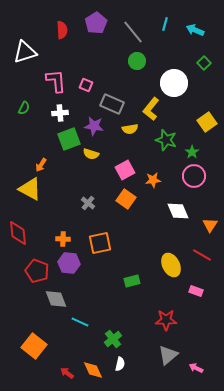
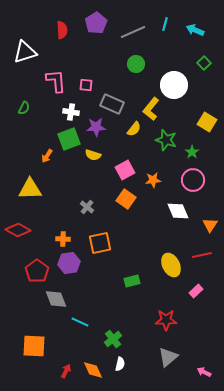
gray line at (133, 32): rotated 75 degrees counterclockwise
green circle at (137, 61): moved 1 px left, 3 px down
white circle at (174, 83): moved 2 px down
pink square at (86, 85): rotated 16 degrees counterclockwise
white cross at (60, 113): moved 11 px right, 1 px up; rotated 14 degrees clockwise
yellow square at (207, 122): rotated 24 degrees counterclockwise
purple star at (94, 126): moved 2 px right, 1 px down; rotated 12 degrees counterclockwise
yellow semicircle at (130, 129): moved 4 px right; rotated 42 degrees counterclockwise
yellow semicircle at (91, 154): moved 2 px right, 1 px down
orange arrow at (41, 165): moved 6 px right, 9 px up
pink circle at (194, 176): moved 1 px left, 4 px down
yellow triangle at (30, 189): rotated 30 degrees counterclockwise
gray cross at (88, 203): moved 1 px left, 4 px down
red diamond at (18, 233): moved 3 px up; rotated 55 degrees counterclockwise
red line at (202, 255): rotated 42 degrees counterclockwise
purple hexagon at (69, 263): rotated 15 degrees counterclockwise
red pentagon at (37, 271): rotated 15 degrees clockwise
pink rectangle at (196, 291): rotated 64 degrees counterclockwise
orange square at (34, 346): rotated 35 degrees counterclockwise
gray triangle at (168, 355): moved 2 px down
pink arrow at (196, 368): moved 8 px right, 4 px down
red arrow at (67, 373): moved 1 px left, 2 px up; rotated 80 degrees clockwise
